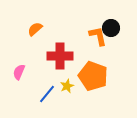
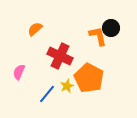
red cross: rotated 25 degrees clockwise
orange pentagon: moved 4 px left, 2 px down; rotated 8 degrees clockwise
